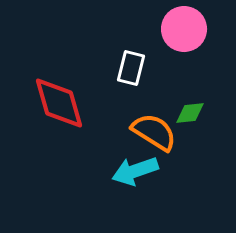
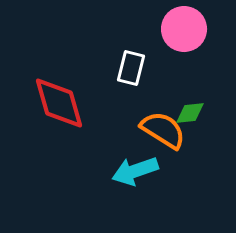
orange semicircle: moved 9 px right, 2 px up
